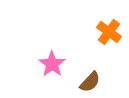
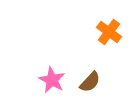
pink star: moved 16 px down; rotated 8 degrees counterclockwise
